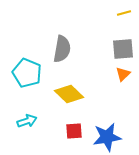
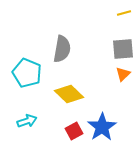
red square: rotated 24 degrees counterclockwise
blue star: moved 5 px left, 10 px up; rotated 24 degrees counterclockwise
